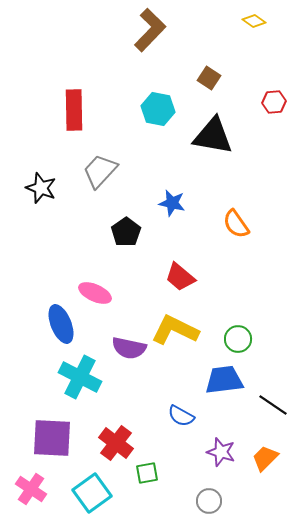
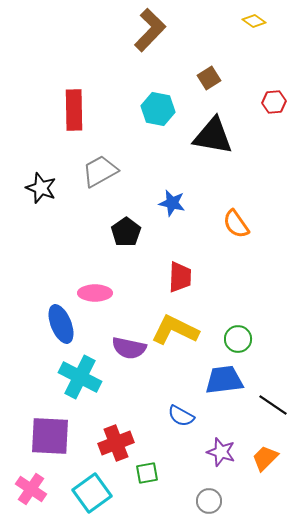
brown square: rotated 25 degrees clockwise
gray trapezoid: rotated 18 degrees clockwise
red trapezoid: rotated 128 degrees counterclockwise
pink ellipse: rotated 24 degrees counterclockwise
purple square: moved 2 px left, 2 px up
red cross: rotated 32 degrees clockwise
